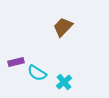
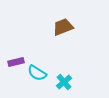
brown trapezoid: rotated 25 degrees clockwise
